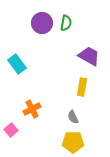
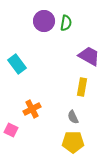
purple circle: moved 2 px right, 2 px up
pink square: rotated 24 degrees counterclockwise
